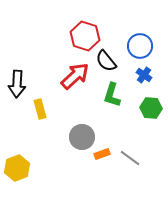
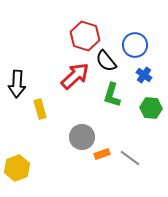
blue circle: moved 5 px left, 1 px up
